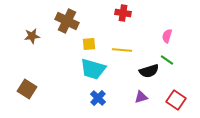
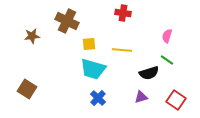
black semicircle: moved 2 px down
